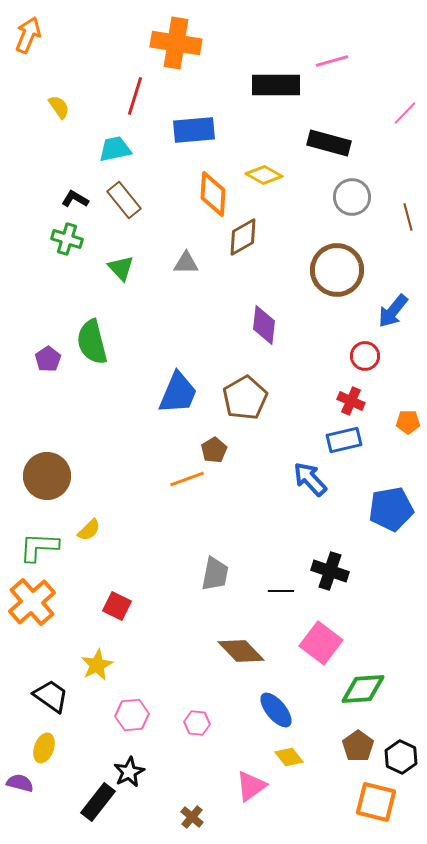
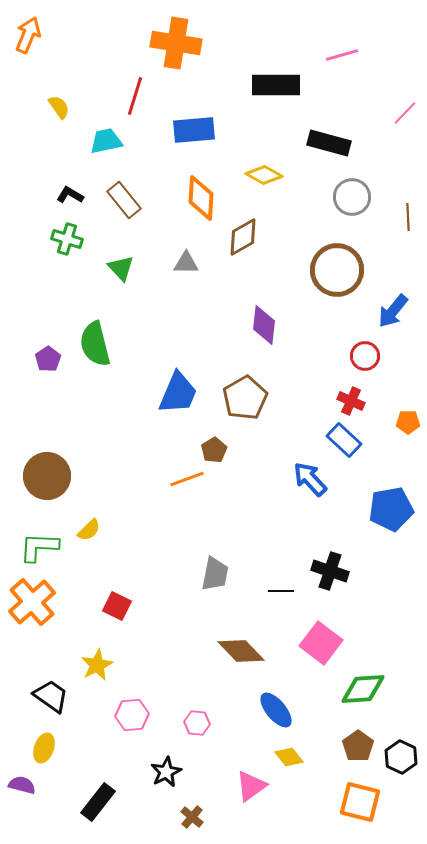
pink line at (332, 61): moved 10 px right, 6 px up
cyan trapezoid at (115, 149): moved 9 px left, 8 px up
orange diamond at (213, 194): moved 12 px left, 4 px down
black L-shape at (75, 199): moved 5 px left, 4 px up
brown line at (408, 217): rotated 12 degrees clockwise
green semicircle at (92, 342): moved 3 px right, 2 px down
blue rectangle at (344, 440): rotated 56 degrees clockwise
black star at (129, 772): moved 37 px right
purple semicircle at (20, 783): moved 2 px right, 2 px down
orange square at (376, 802): moved 16 px left
